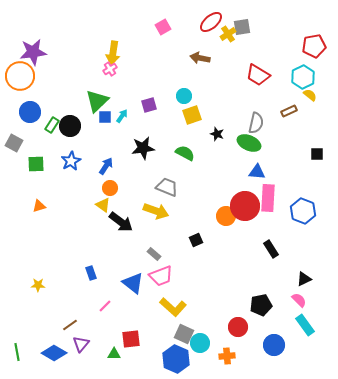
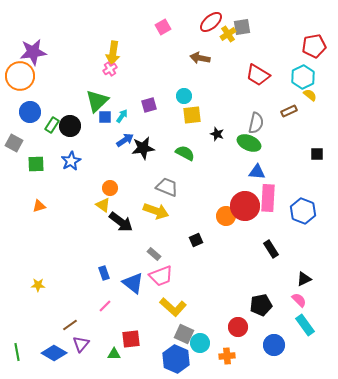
yellow square at (192, 115): rotated 12 degrees clockwise
blue arrow at (106, 166): moved 19 px right, 26 px up; rotated 24 degrees clockwise
blue rectangle at (91, 273): moved 13 px right
